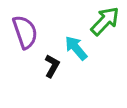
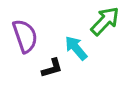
purple semicircle: moved 4 px down
black L-shape: moved 2 px down; rotated 45 degrees clockwise
